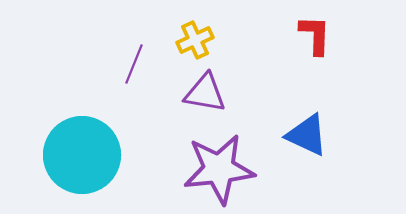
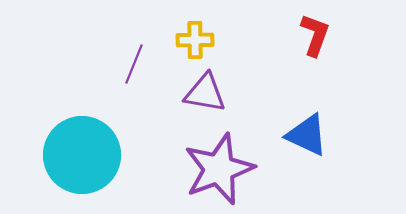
red L-shape: rotated 18 degrees clockwise
yellow cross: rotated 24 degrees clockwise
purple star: rotated 14 degrees counterclockwise
